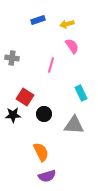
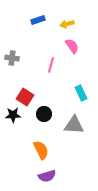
orange semicircle: moved 2 px up
